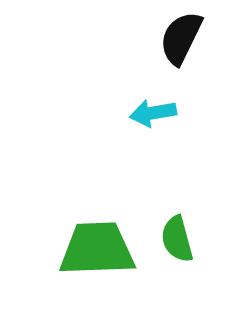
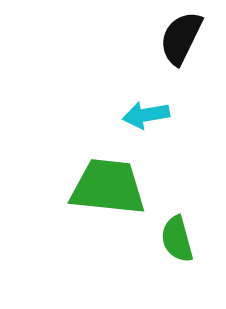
cyan arrow: moved 7 px left, 2 px down
green trapezoid: moved 11 px right, 62 px up; rotated 8 degrees clockwise
